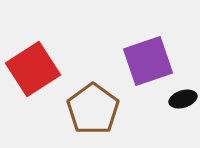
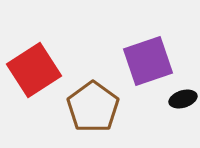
red square: moved 1 px right, 1 px down
brown pentagon: moved 2 px up
